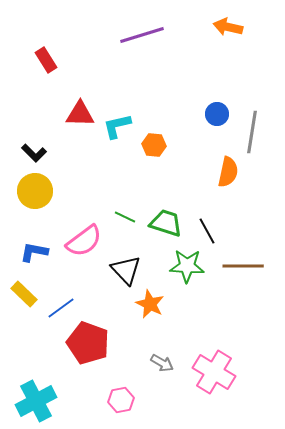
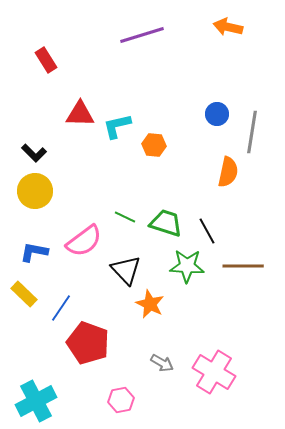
blue line: rotated 20 degrees counterclockwise
